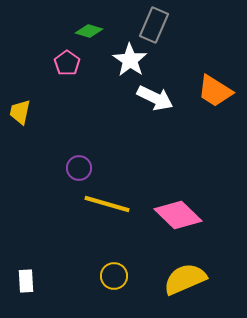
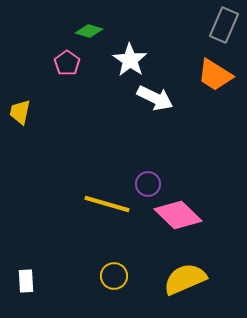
gray rectangle: moved 70 px right
orange trapezoid: moved 16 px up
purple circle: moved 69 px right, 16 px down
